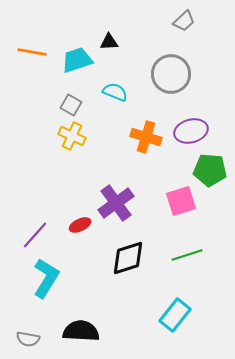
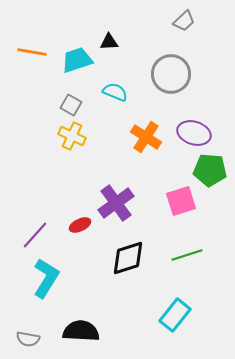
purple ellipse: moved 3 px right, 2 px down; rotated 32 degrees clockwise
orange cross: rotated 16 degrees clockwise
